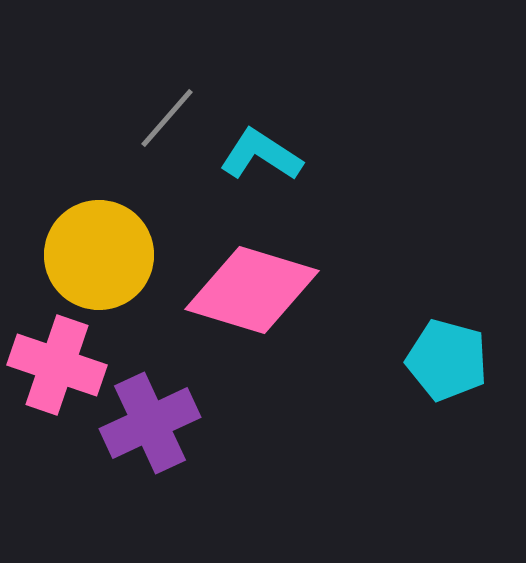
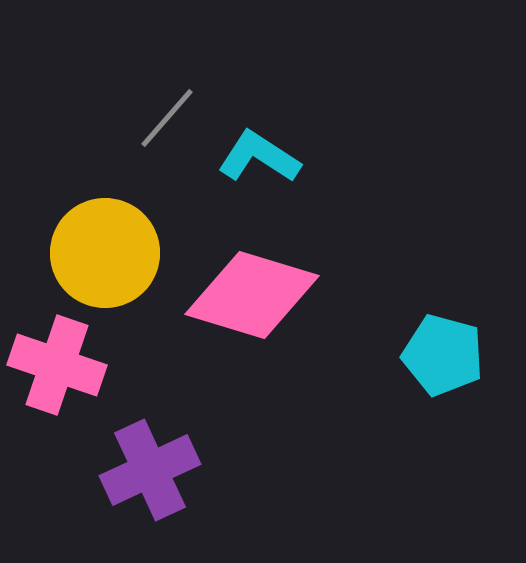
cyan L-shape: moved 2 px left, 2 px down
yellow circle: moved 6 px right, 2 px up
pink diamond: moved 5 px down
cyan pentagon: moved 4 px left, 5 px up
purple cross: moved 47 px down
